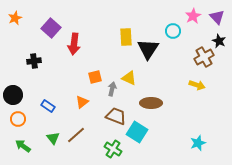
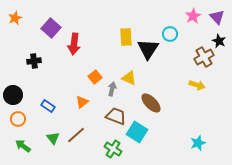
cyan circle: moved 3 px left, 3 px down
orange square: rotated 24 degrees counterclockwise
brown ellipse: rotated 45 degrees clockwise
